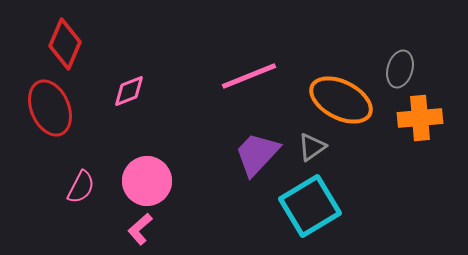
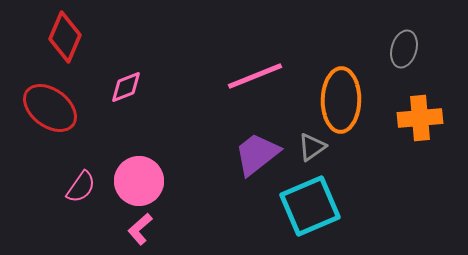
red diamond: moved 7 px up
gray ellipse: moved 4 px right, 20 px up
pink line: moved 6 px right
pink diamond: moved 3 px left, 4 px up
orange ellipse: rotated 64 degrees clockwise
red ellipse: rotated 30 degrees counterclockwise
purple trapezoid: rotated 9 degrees clockwise
pink circle: moved 8 px left
pink semicircle: rotated 8 degrees clockwise
cyan square: rotated 8 degrees clockwise
